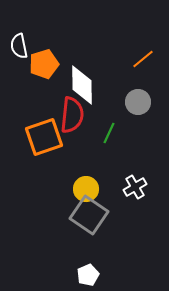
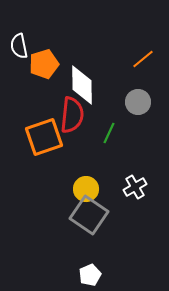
white pentagon: moved 2 px right
